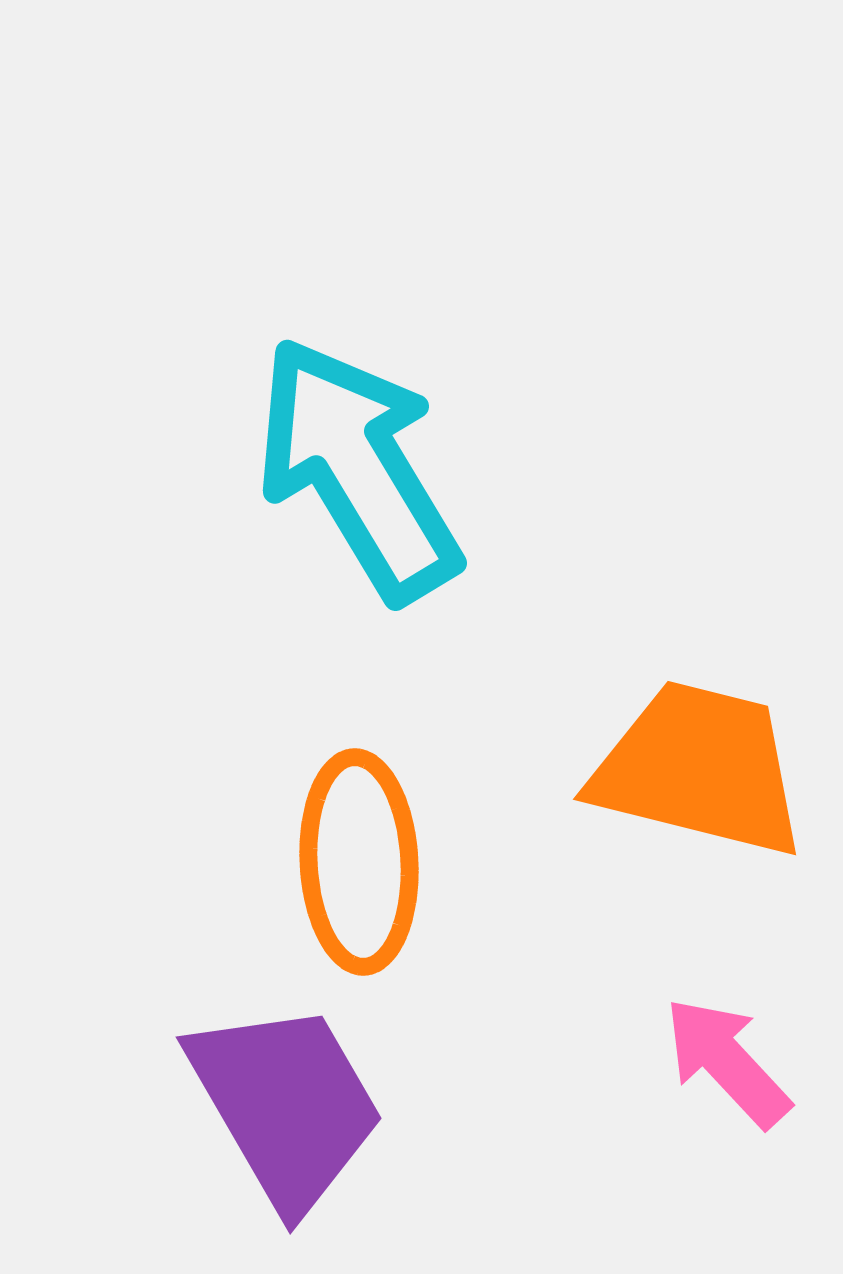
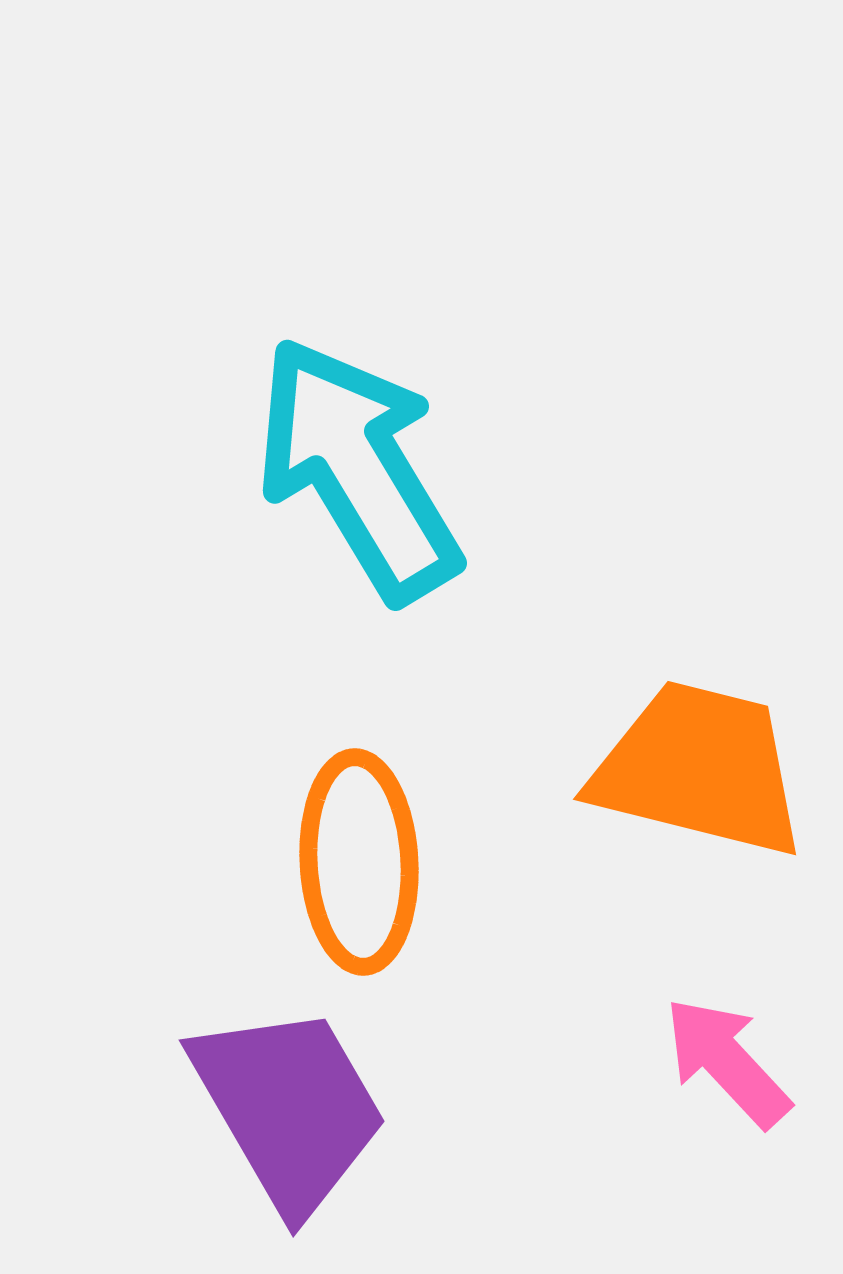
purple trapezoid: moved 3 px right, 3 px down
